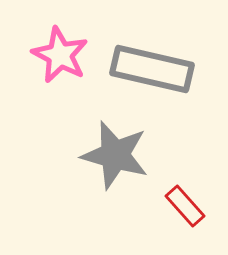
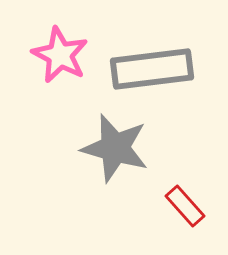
gray rectangle: rotated 20 degrees counterclockwise
gray star: moved 7 px up
